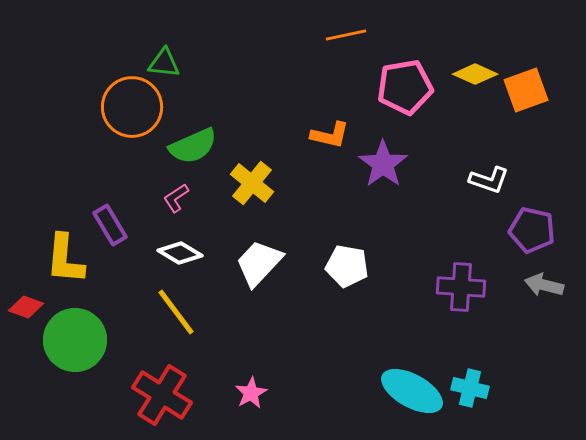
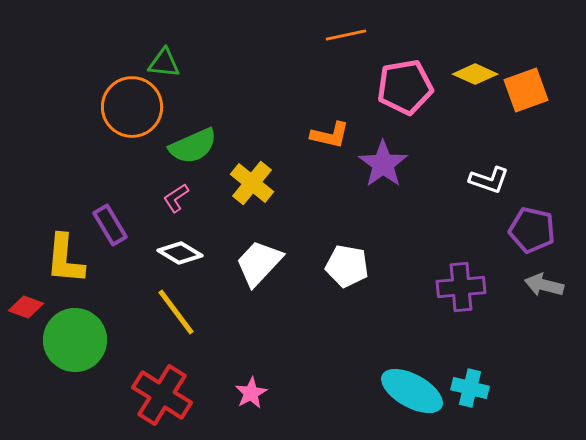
purple cross: rotated 9 degrees counterclockwise
